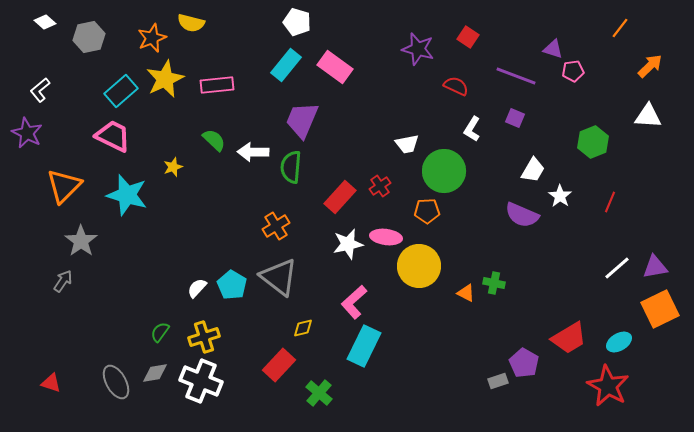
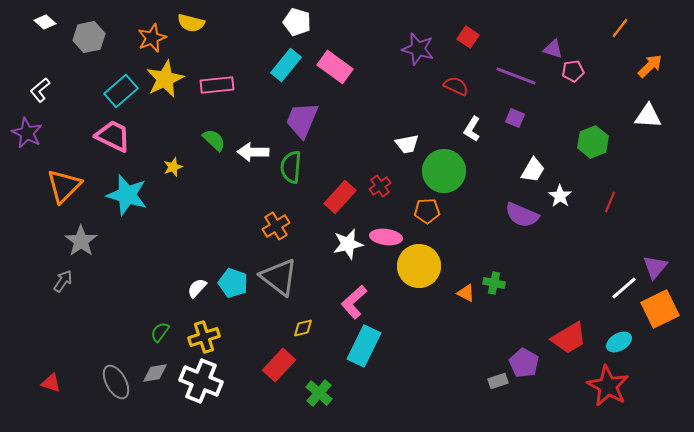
purple triangle at (655, 267): rotated 40 degrees counterclockwise
white line at (617, 268): moved 7 px right, 20 px down
cyan pentagon at (232, 285): moved 1 px right, 2 px up; rotated 12 degrees counterclockwise
